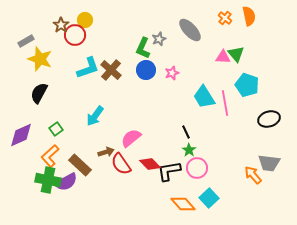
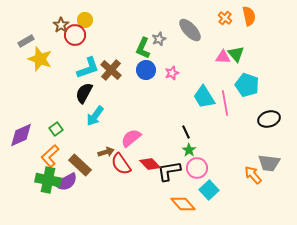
black semicircle: moved 45 px right
cyan square: moved 8 px up
